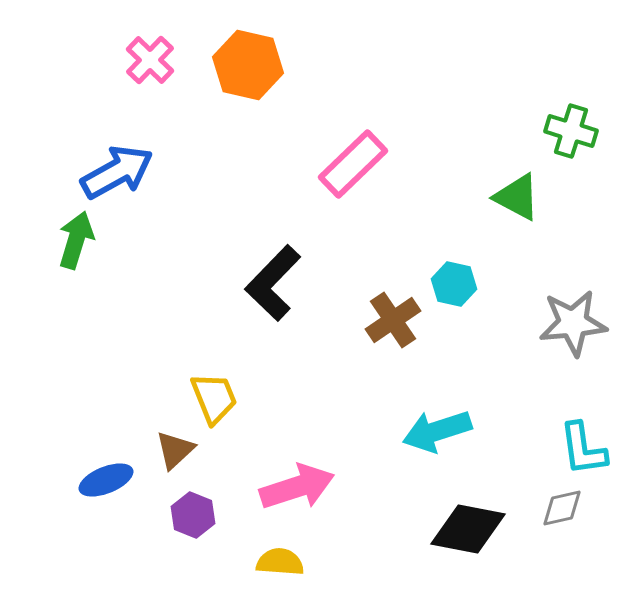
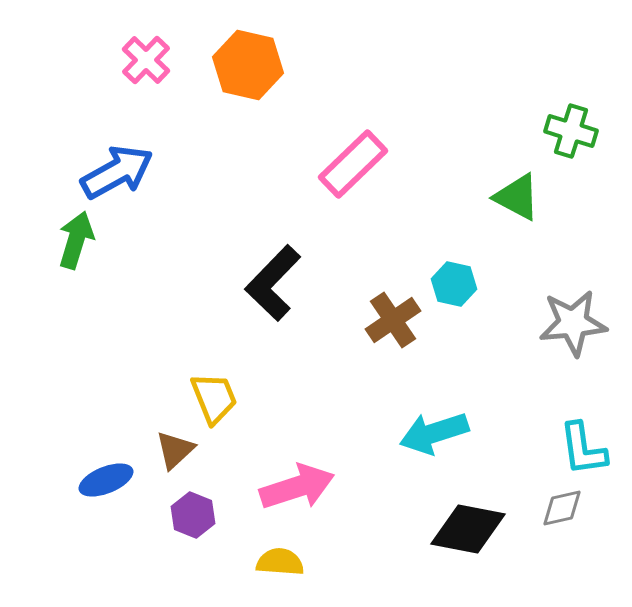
pink cross: moved 4 px left
cyan arrow: moved 3 px left, 2 px down
